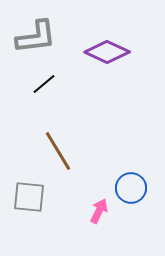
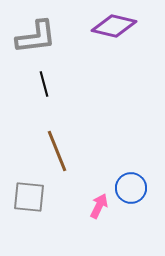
purple diamond: moved 7 px right, 26 px up; rotated 12 degrees counterclockwise
black line: rotated 65 degrees counterclockwise
brown line: moved 1 px left; rotated 9 degrees clockwise
pink arrow: moved 5 px up
